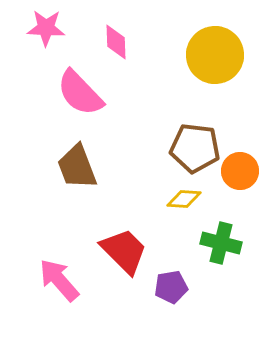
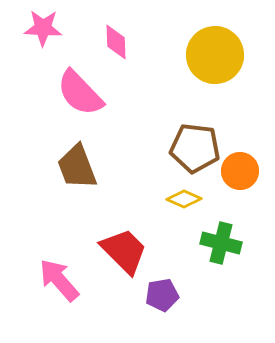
pink star: moved 3 px left
yellow diamond: rotated 20 degrees clockwise
purple pentagon: moved 9 px left, 8 px down
